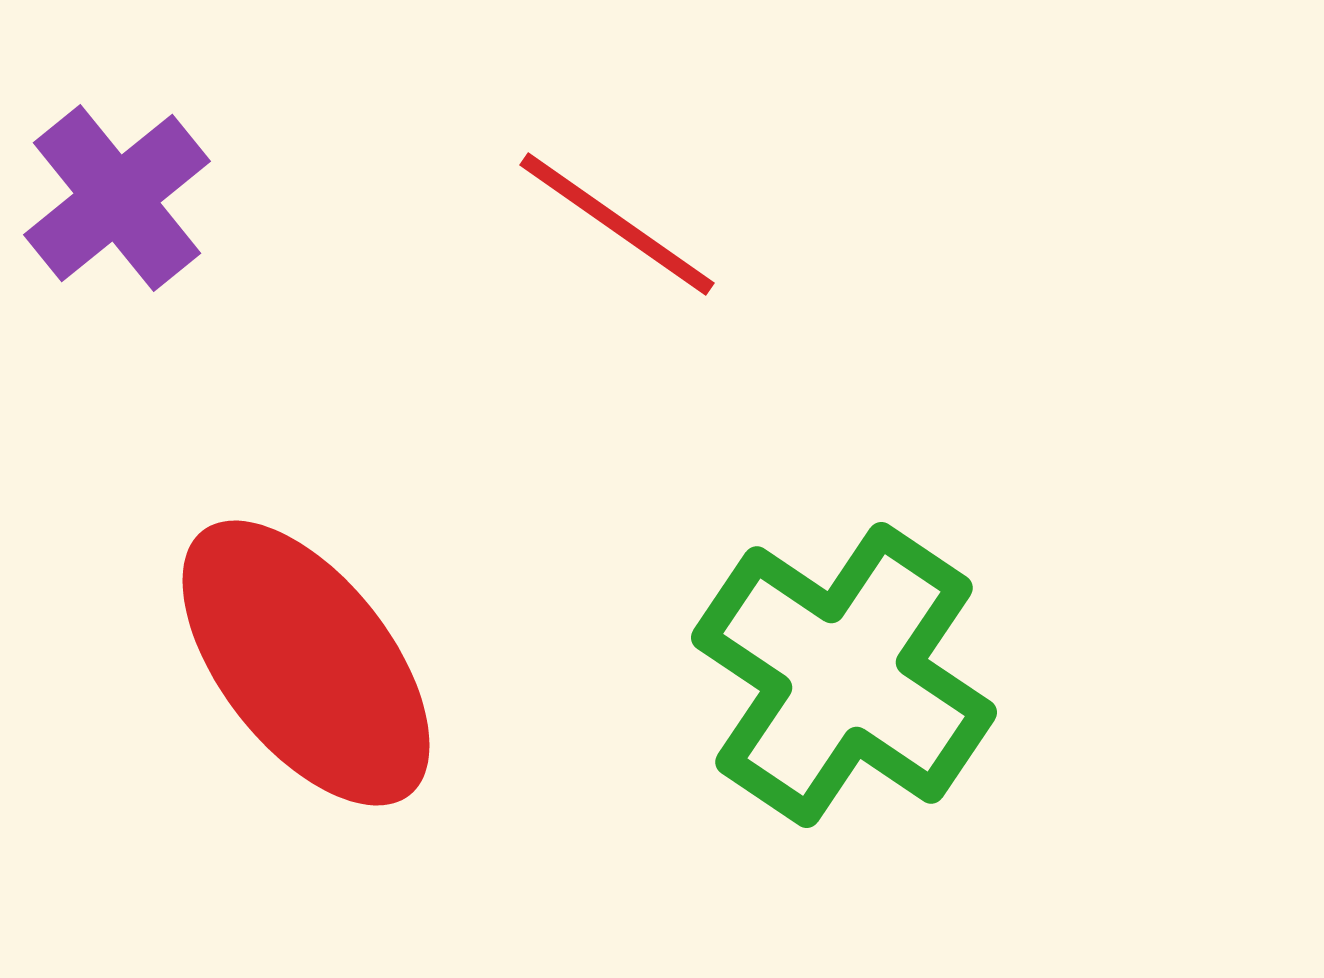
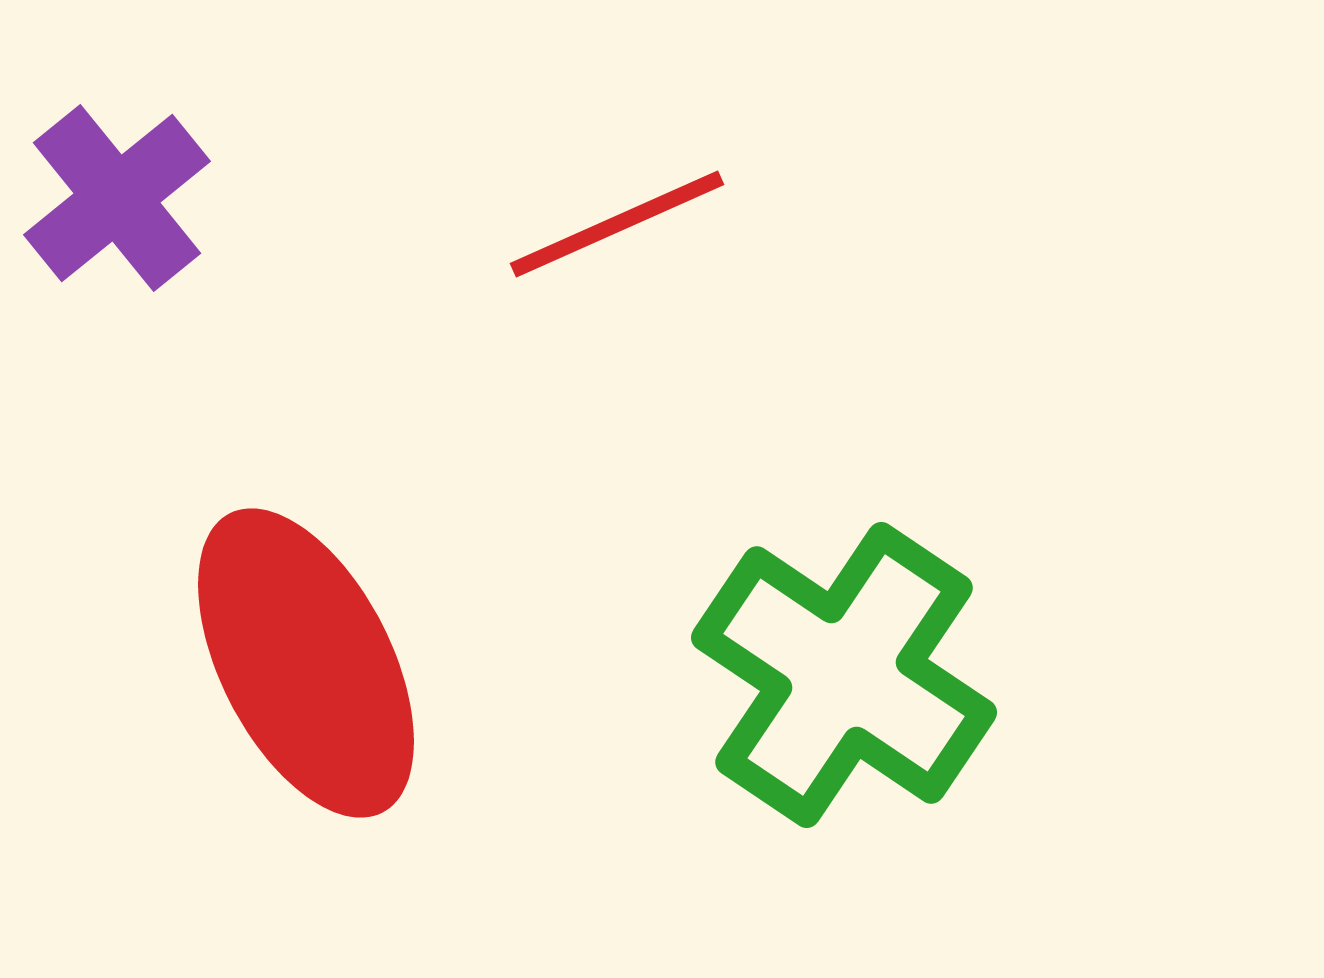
red line: rotated 59 degrees counterclockwise
red ellipse: rotated 11 degrees clockwise
